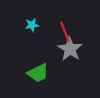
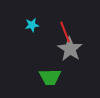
green trapezoid: moved 12 px right, 4 px down; rotated 25 degrees clockwise
